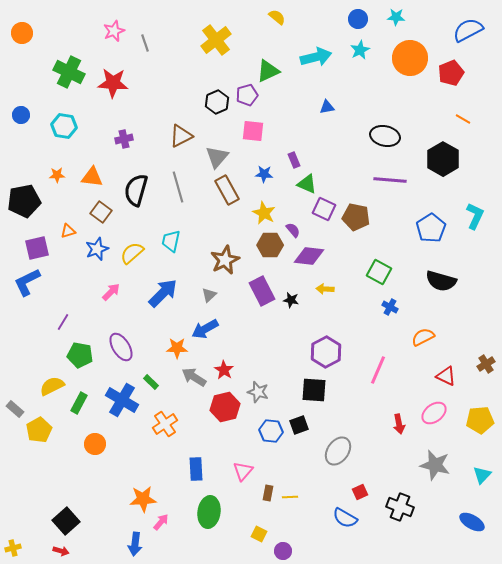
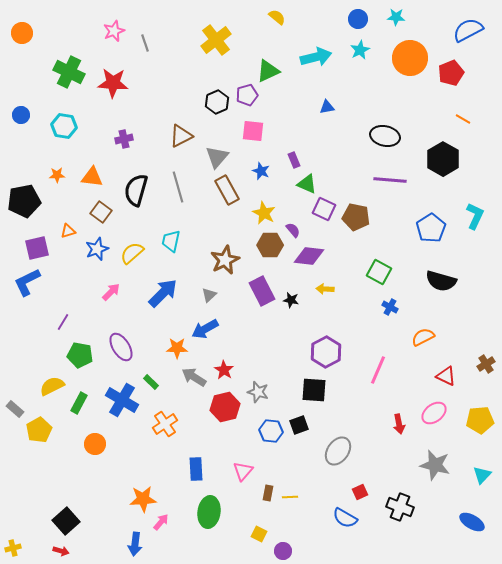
blue star at (264, 174): moved 3 px left, 3 px up; rotated 18 degrees clockwise
